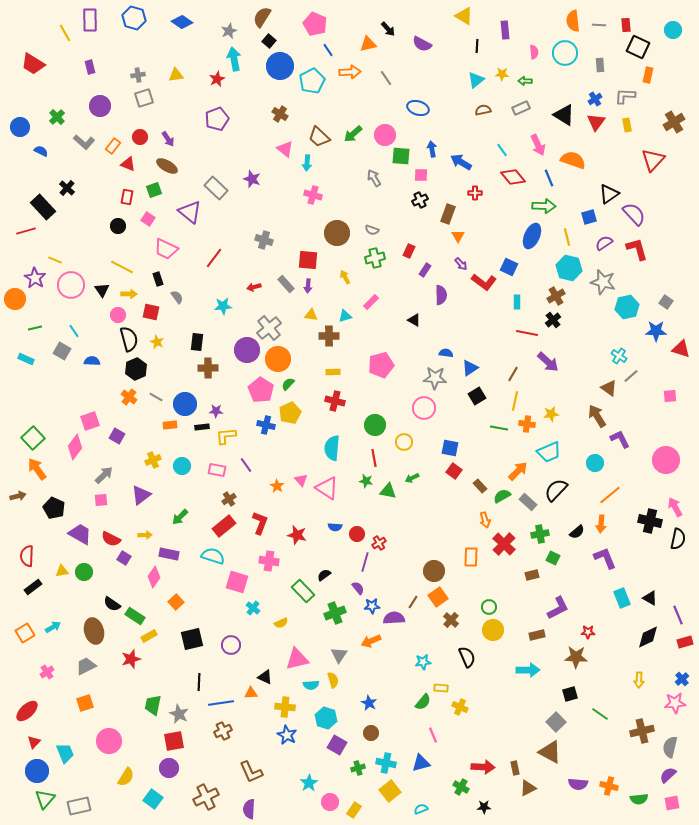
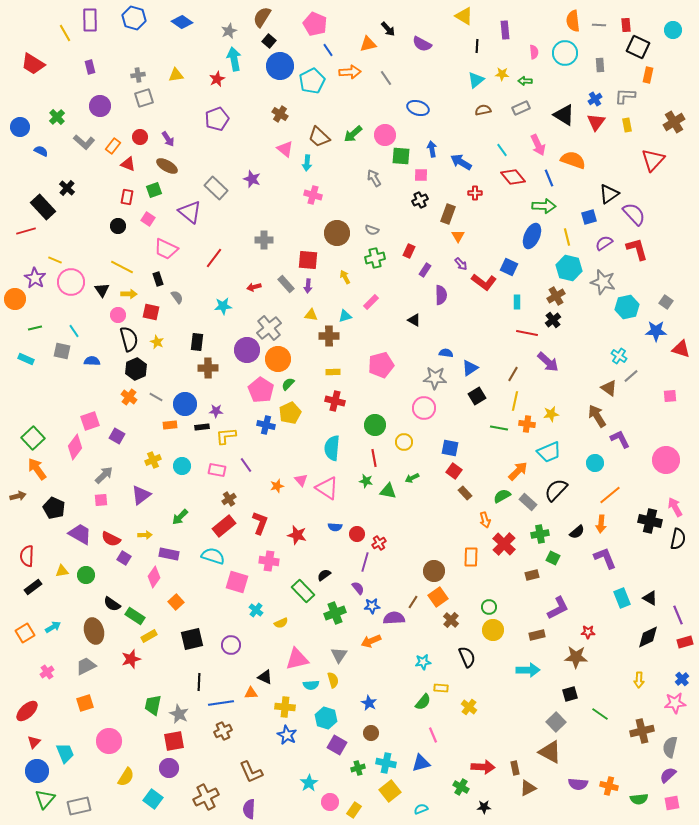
gray cross at (264, 240): rotated 18 degrees counterclockwise
pink circle at (71, 285): moved 3 px up
gray square at (62, 351): rotated 18 degrees counterclockwise
orange star at (277, 486): rotated 24 degrees clockwise
brown rectangle at (480, 486): moved 15 px left, 7 px down
green circle at (84, 572): moved 2 px right, 3 px down
cyan cross at (253, 608): moved 3 px right, 2 px down
yellow cross at (460, 707): moved 9 px right; rotated 14 degrees clockwise
